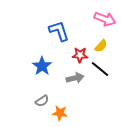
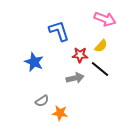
blue star: moved 8 px left, 4 px up; rotated 12 degrees counterclockwise
